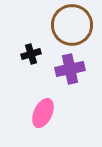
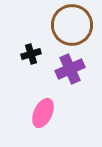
purple cross: rotated 12 degrees counterclockwise
